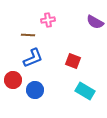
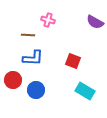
pink cross: rotated 24 degrees clockwise
blue L-shape: rotated 25 degrees clockwise
blue circle: moved 1 px right
